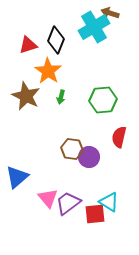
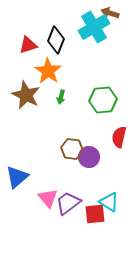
brown star: moved 1 px up
